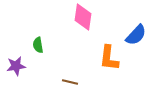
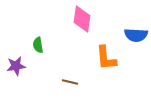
pink diamond: moved 1 px left, 2 px down
blue semicircle: rotated 50 degrees clockwise
orange L-shape: moved 3 px left; rotated 12 degrees counterclockwise
